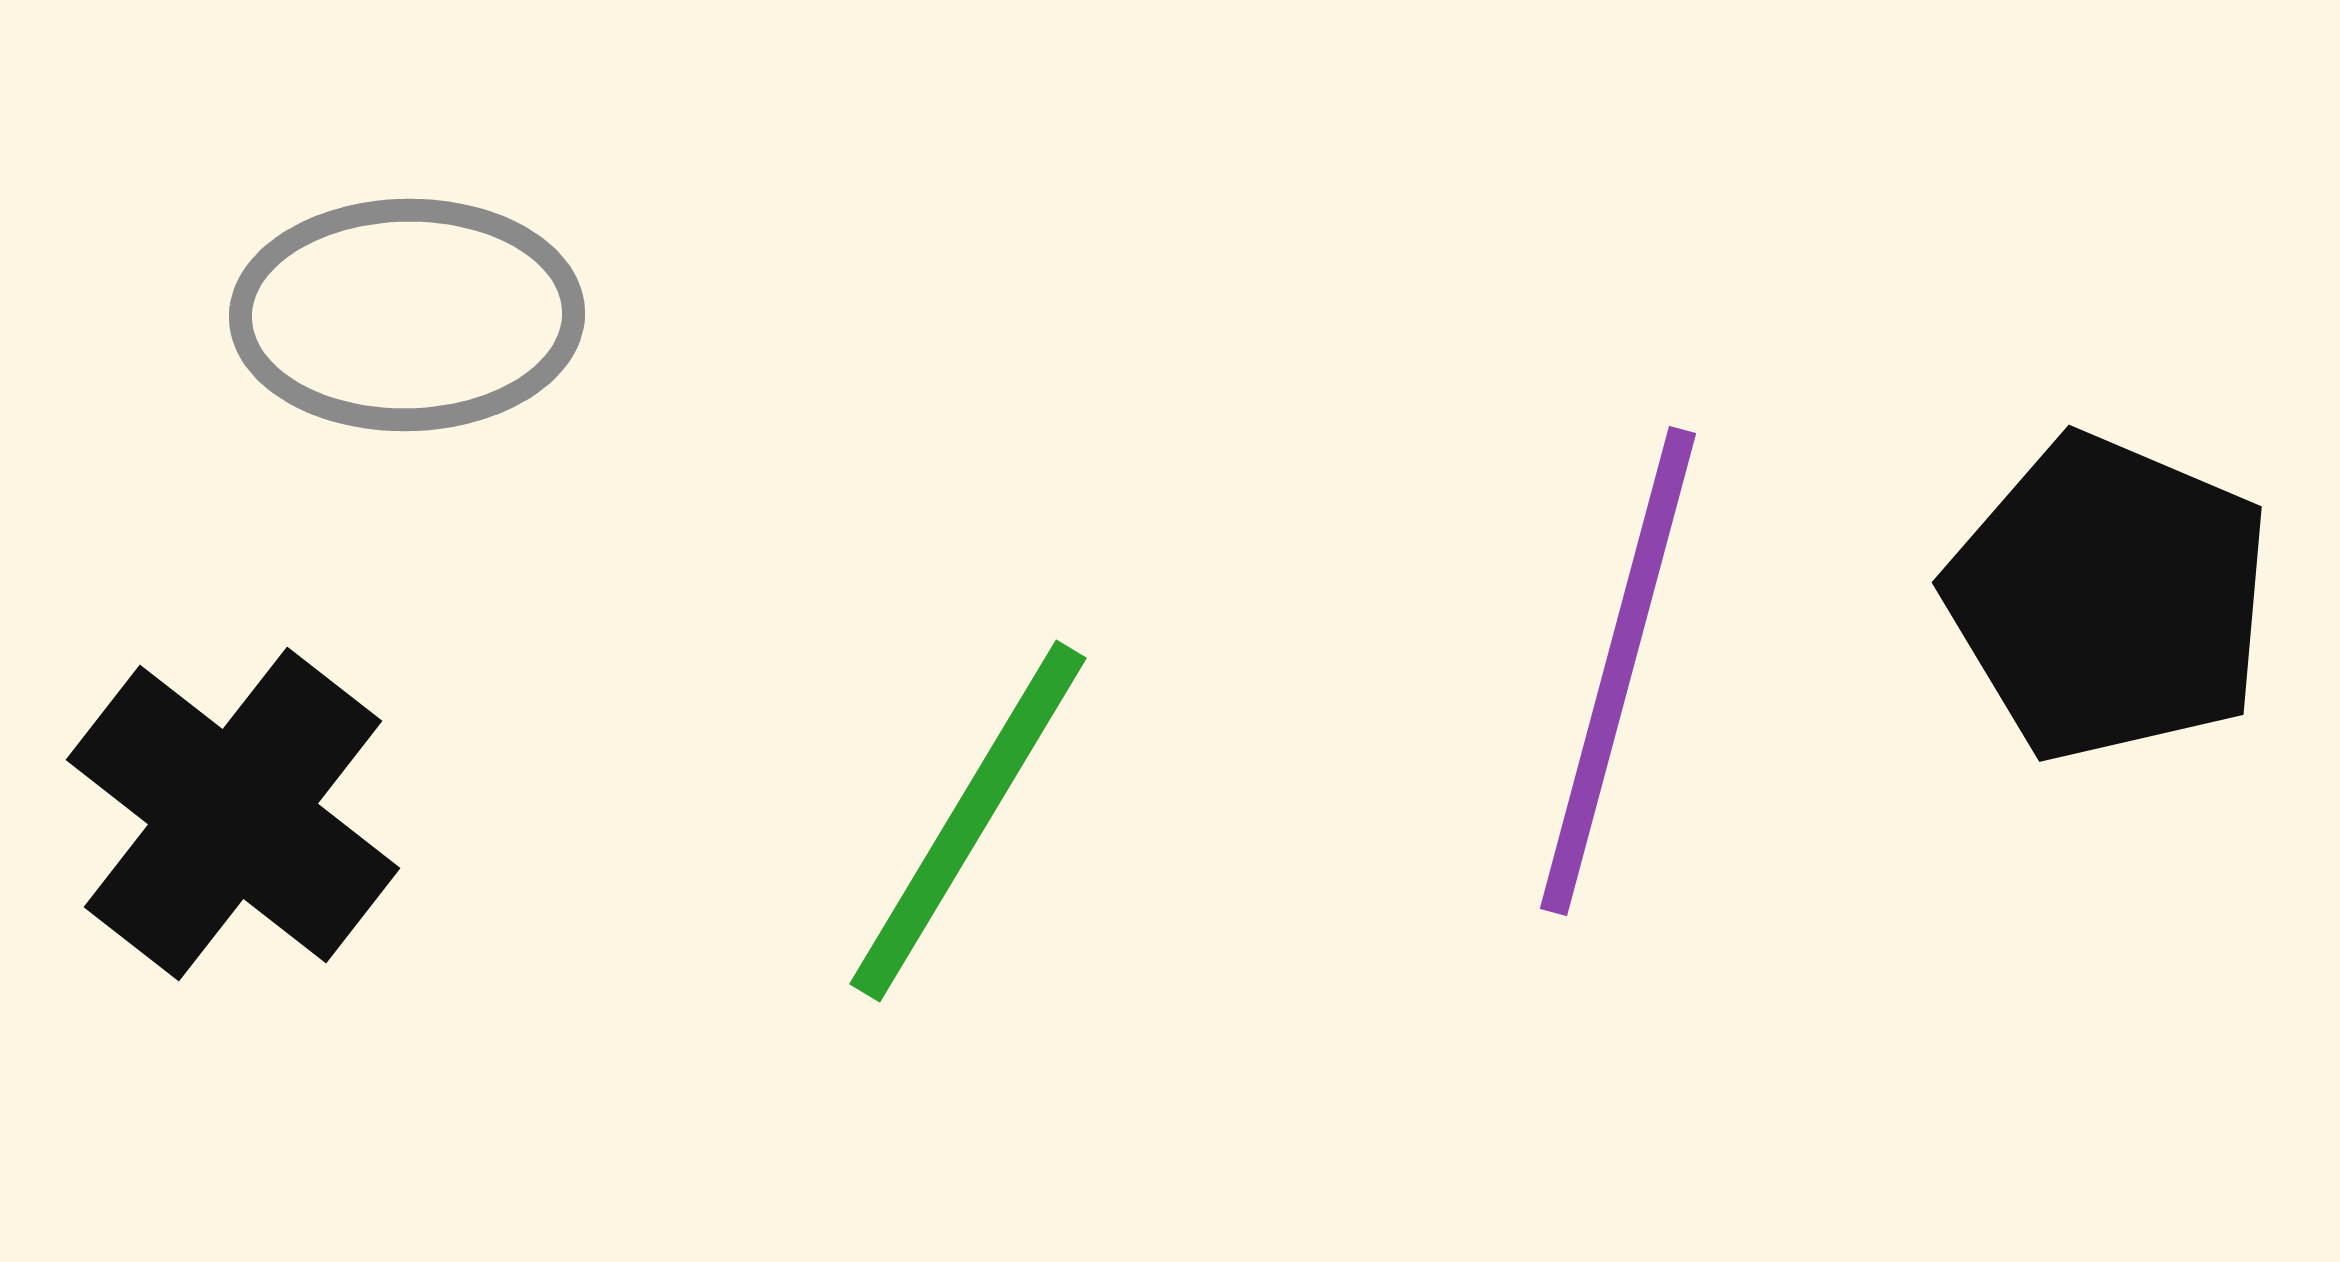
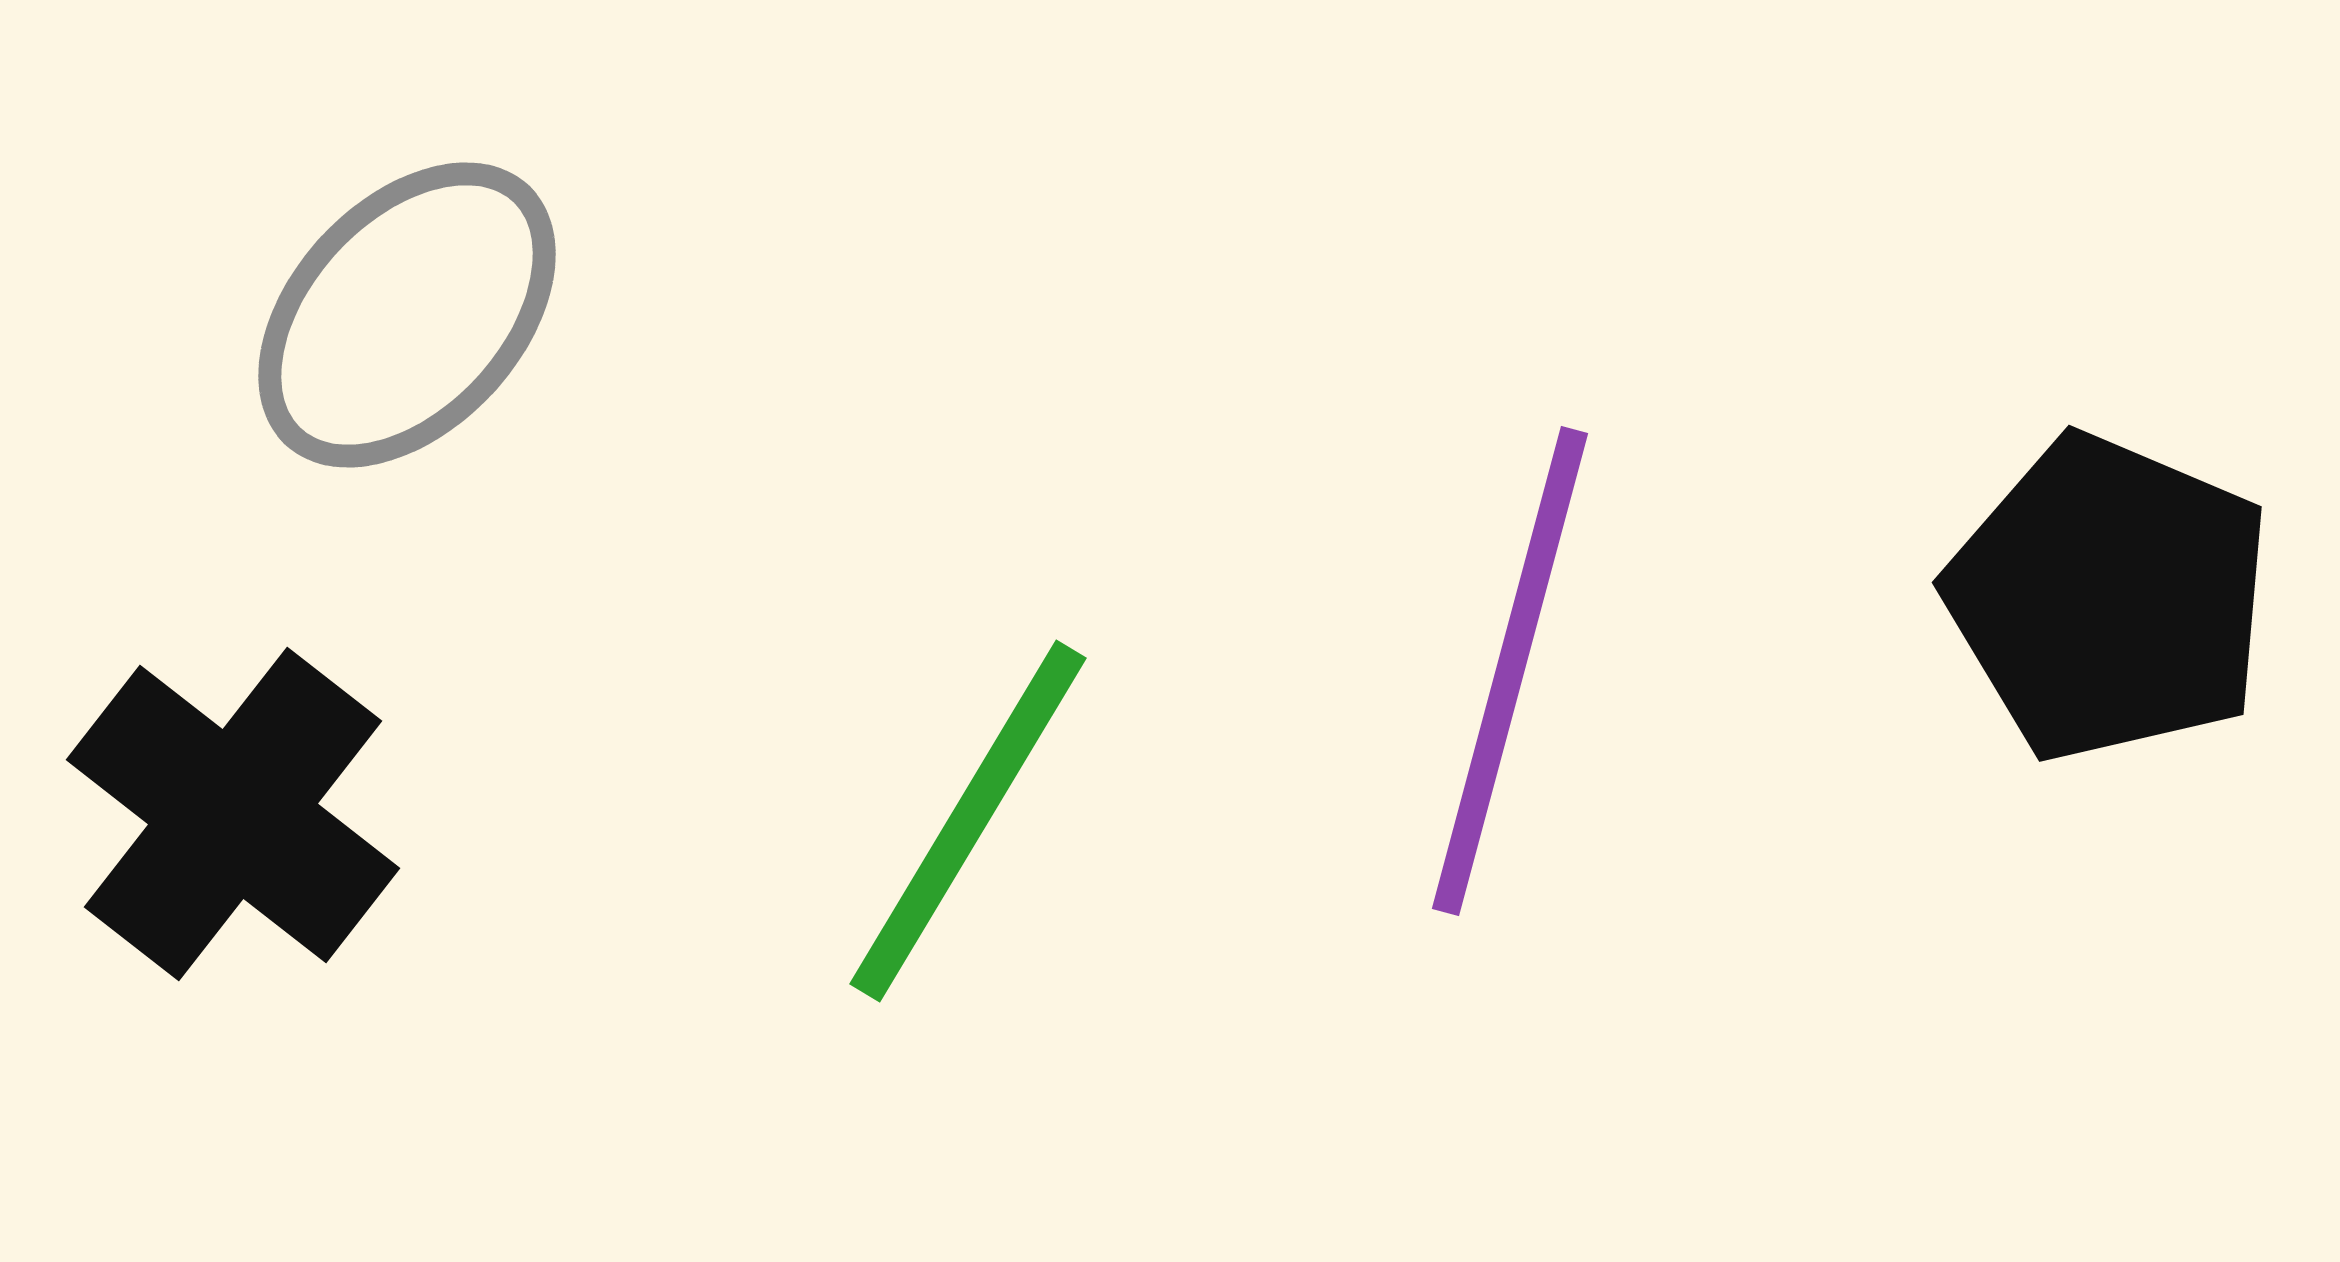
gray ellipse: rotated 46 degrees counterclockwise
purple line: moved 108 px left
